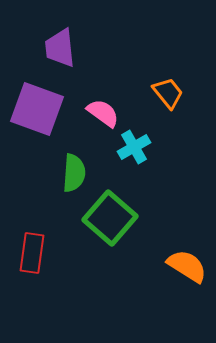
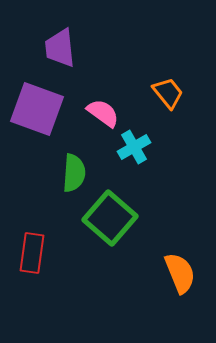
orange semicircle: moved 7 px left, 7 px down; rotated 36 degrees clockwise
